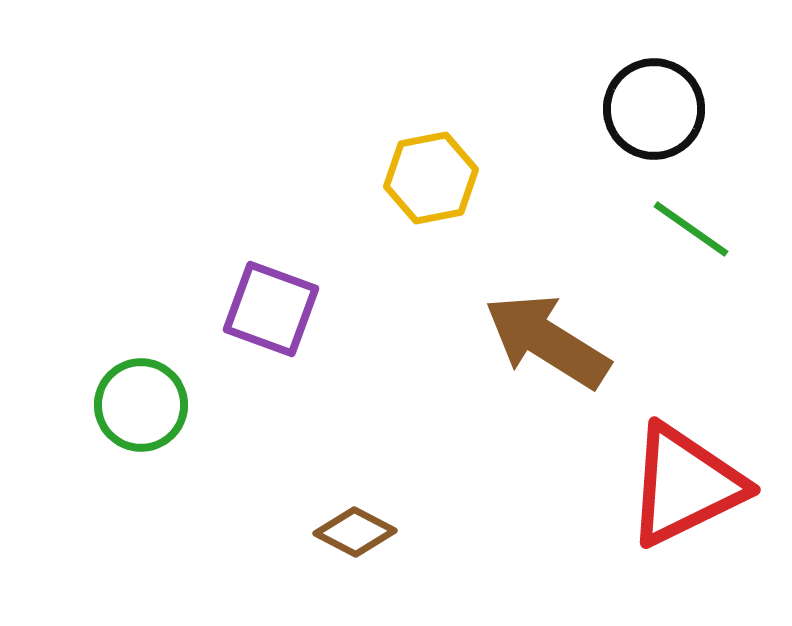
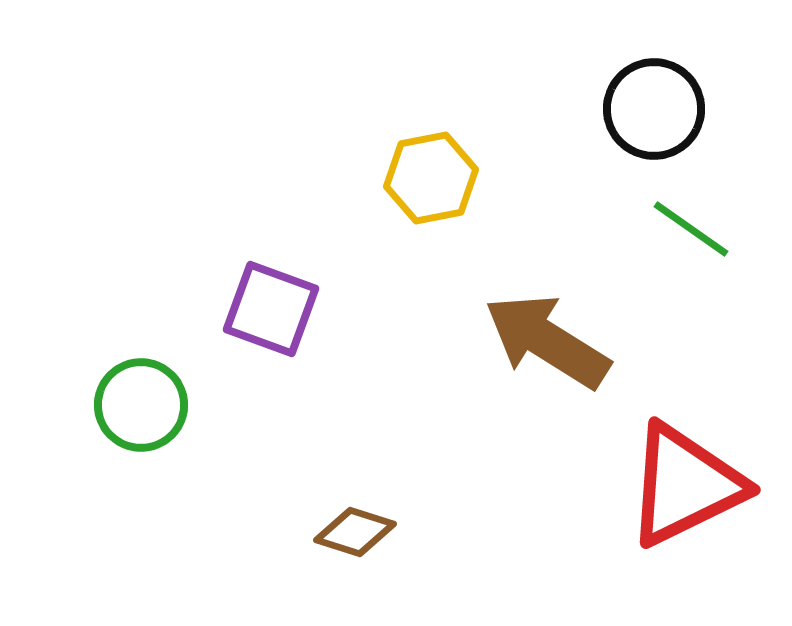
brown diamond: rotated 10 degrees counterclockwise
